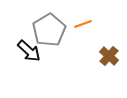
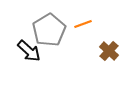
brown cross: moved 5 px up
